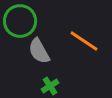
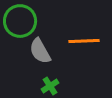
orange line: rotated 36 degrees counterclockwise
gray semicircle: moved 1 px right
